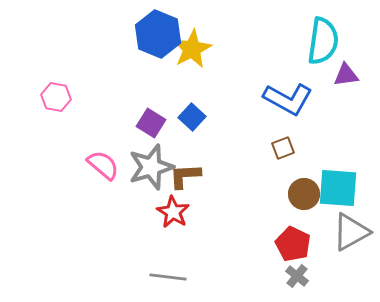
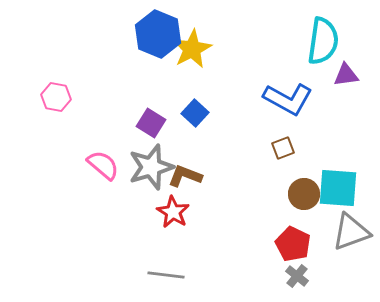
blue square: moved 3 px right, 4 px up
brown L-shape: rotated 24 degrees clockwise
gray triangle: rotated 9 degrees clockwise
gray line: moved 2 px left, 2 px up
